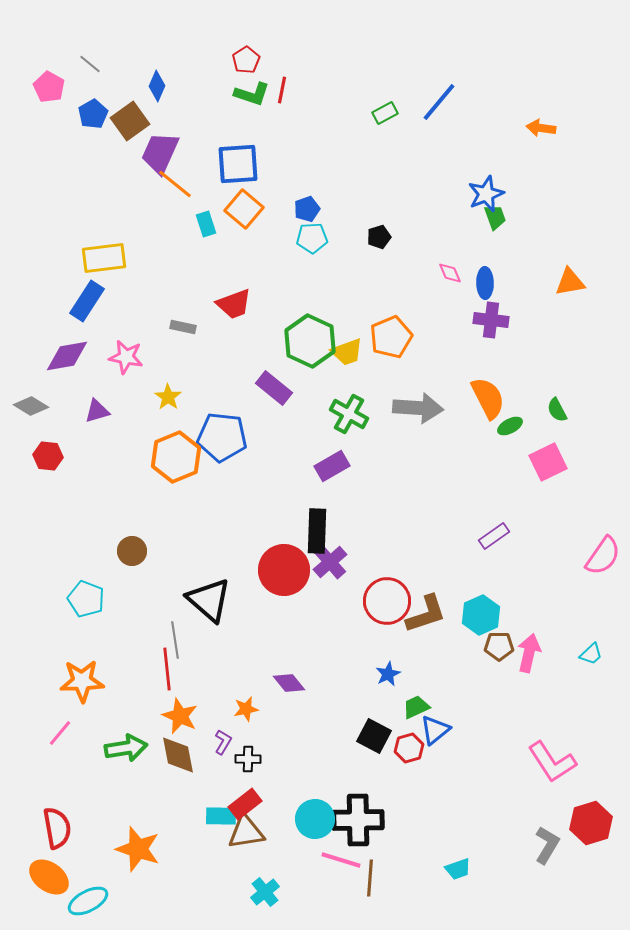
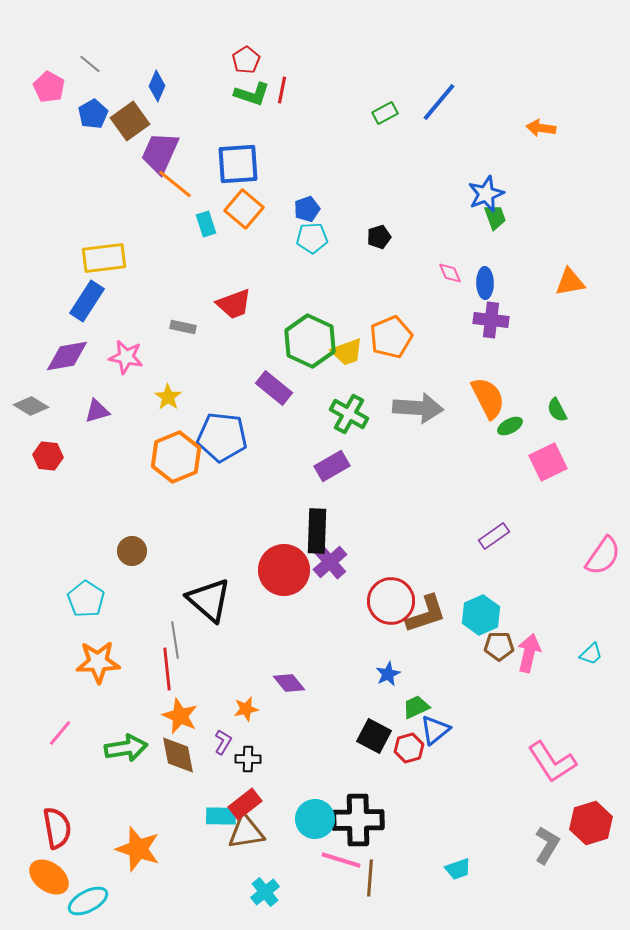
cyan pentagon at (86, 599): rotated 12 degrees clockwise
red circle at (387, 601): moved 4 px right
orange star at (82, 681): moved 16 px right, 19 px up
